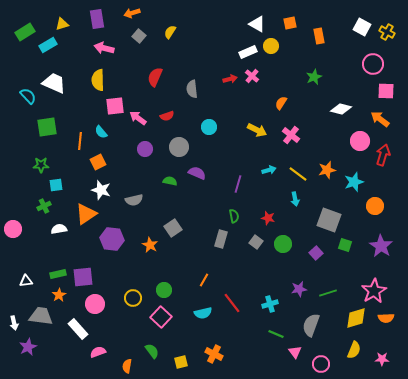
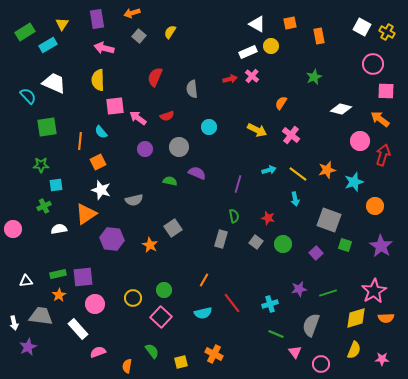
yellow triangle at (62, 24): rotated 40 degrees counterclockwise
